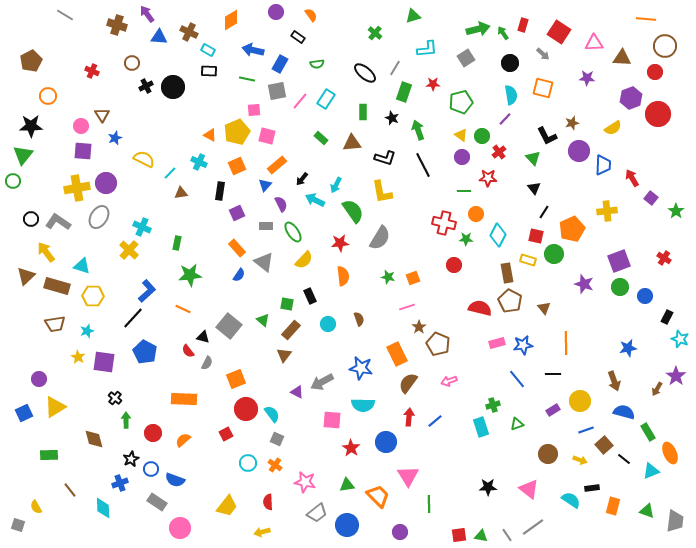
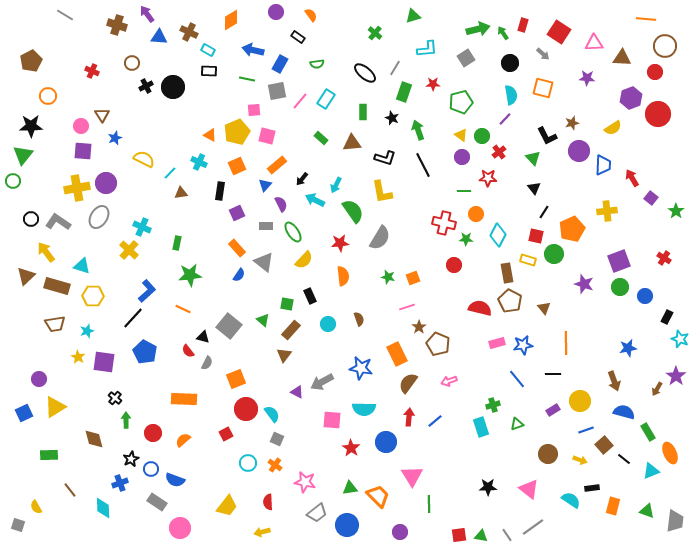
cyan semicircle at (363, 405): moved 1 px right, 4 px down
pink triangle at (408, 476): moved 4 px right
green triangle at (347, 485): moved 3 px right, 3 px down
